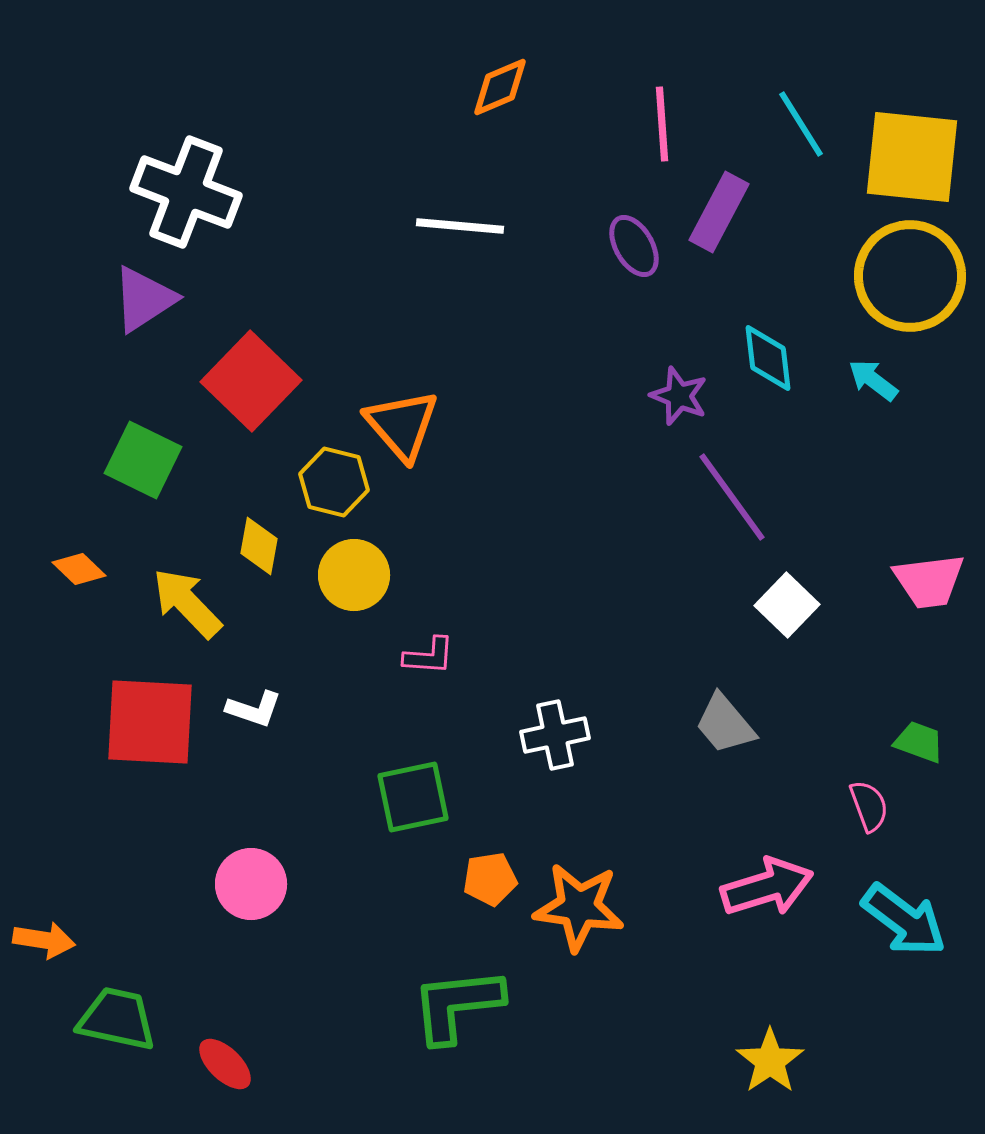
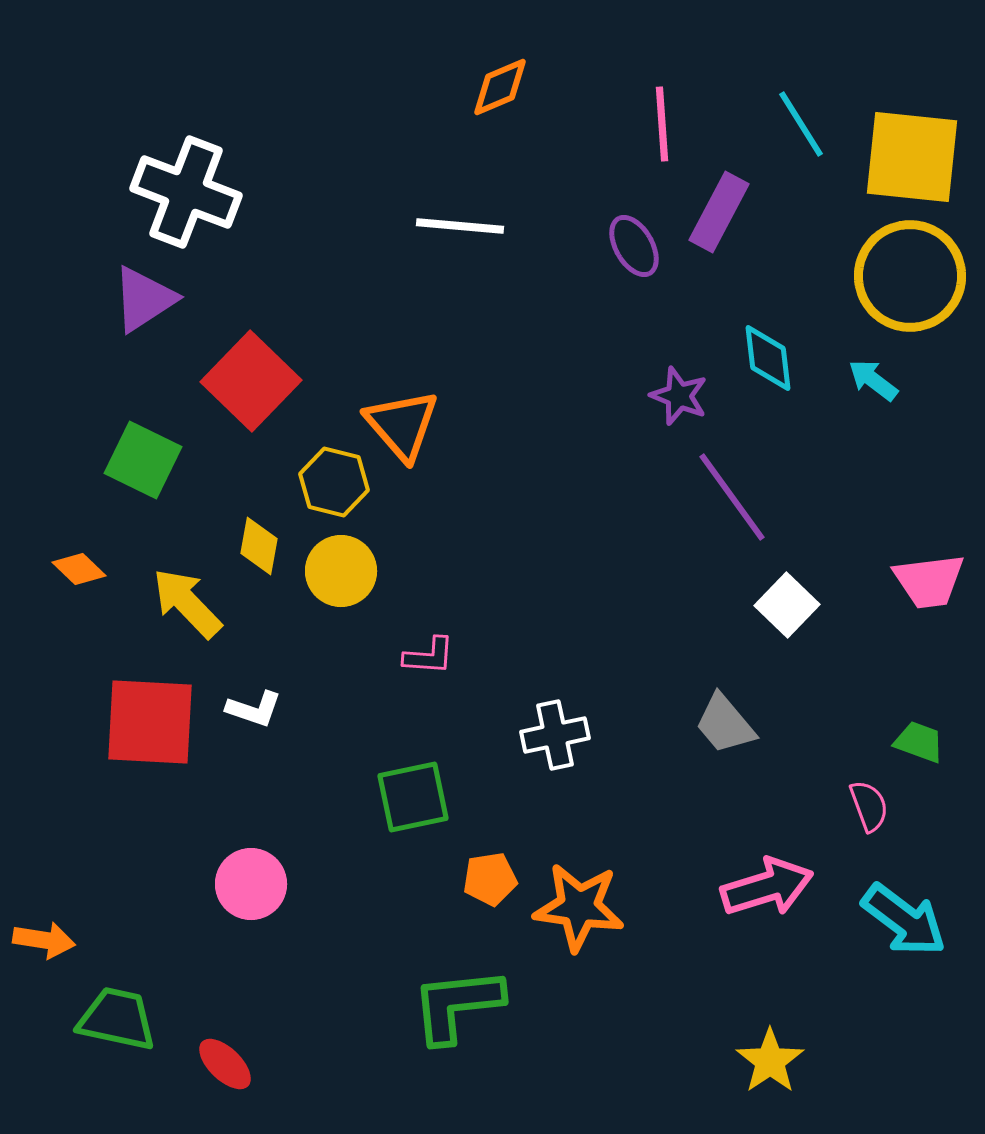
yellow circle at (354, 575): moved 13 px left, 4 px up
